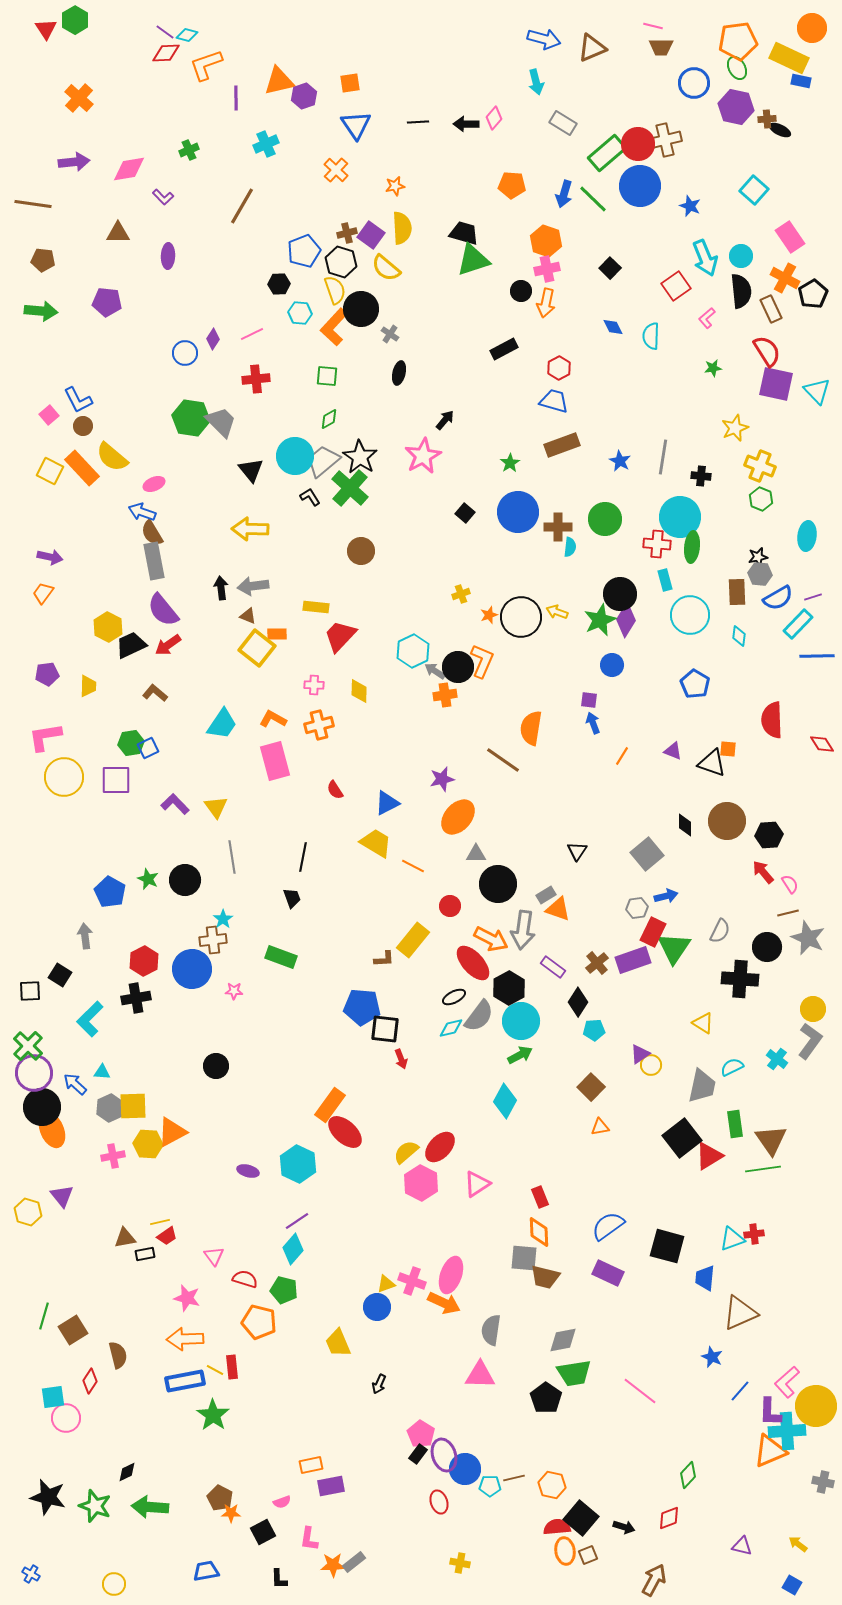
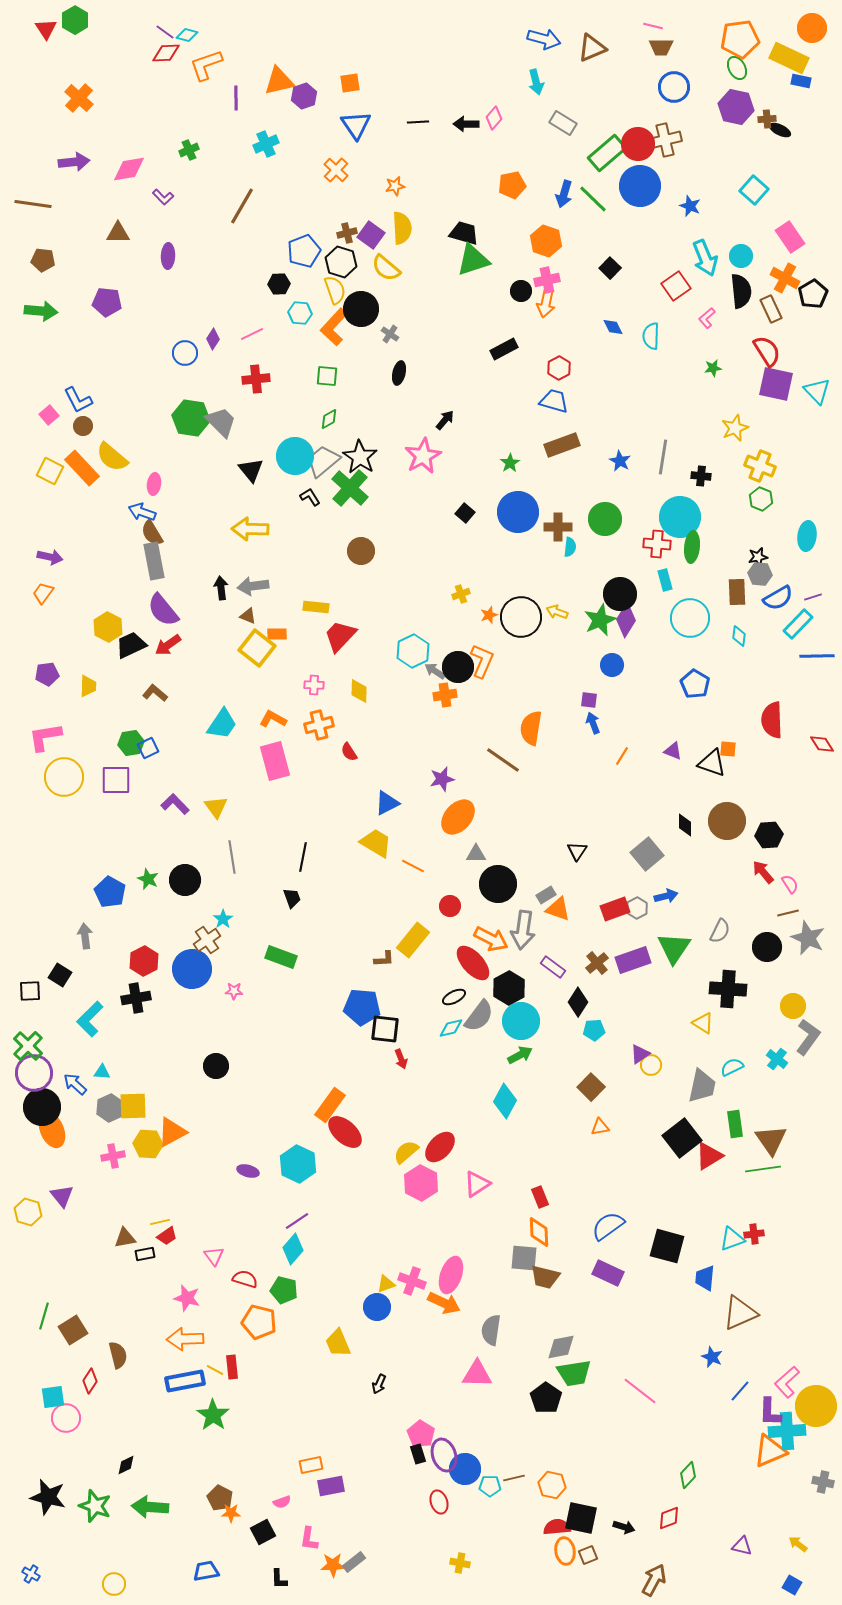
orange pentagon at (738, 41): moved 2 px right, 2 px up
blue circle at (694, 83): moved 20 px left, 4 px down
orange pentagon at (512, 185): rotated 16 degrees counterclockwise
pink cross at (547, 269): moved 11 px down
pink ellipse at (154, 484): rotated 60 degrees counterclockwise
cyan circle at (690, 615): moved 3 px down
red semicircle at (335, 790): moved 14 px right, 38 px up
gray hexagon at (637, 908): rotated 20 degrees counterclockwise
red rectangle at (653, 932): moved 38 px left, 23 px up; rotated 44 degrees clockwise
brown cross at (213, 940): moved 6 px left; rotated 28 degrees counterclockwise
black cross at (740, 979): moved 12 px left, 10 px down
yellow circle at (813, 1009): moved 20 px left, 3 px up
gray L-shape at (810, 1041): moved 2 px left, 4 px up
gray diamond at (563, 1340): moved 2 px left, 7 px down
pink triangle at (480, 1375): moved 3 px left, 1 px up
black rectangle at (418, 1454): rotated 54 degrees counterclockwise
black diamond at (127, 1472): moved 1 px left, 7 px up
black square at (581, 1518): rotated 28 degrees counterclockwise
